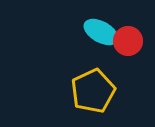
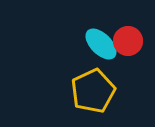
cyan ellipse: moved 12 px down; rotated 16 degrees clockwise
